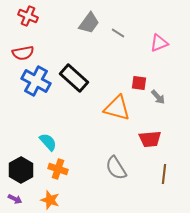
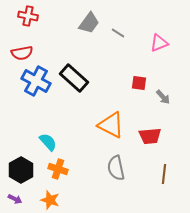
red cross: rotated 12 degrees counterclockwise
red semicircle: moved 1 px left
gray arrow: moved 5 px right
orange triangle: moved 6 px left, 17 px down; rotated 12 degrees clockwise
red trapezoid: moved 3 px up
gray semicircle: rotated 20 degrees clockwise
